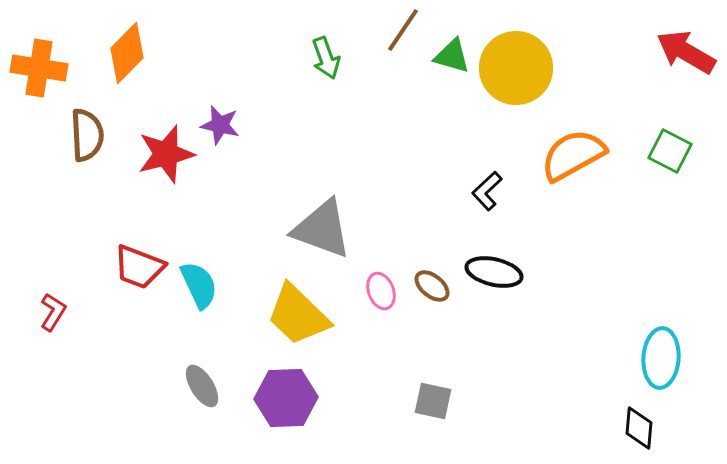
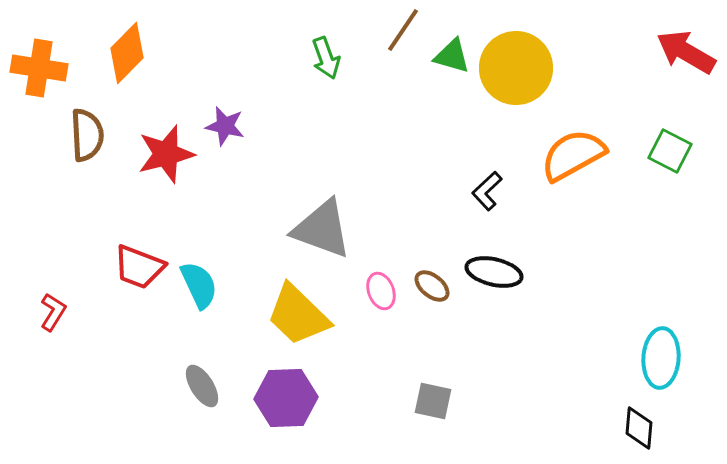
purple star: moved 5 px right, 1 px down
